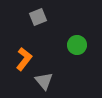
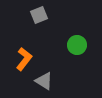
gray square: moved 1 px right, 2 px up
gray triangle: rotated 18 degrees counterclockwise
